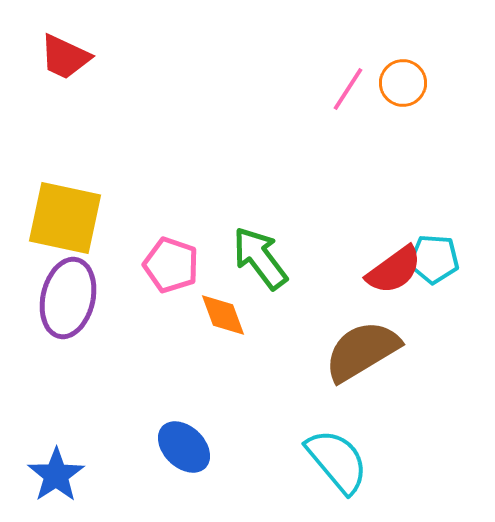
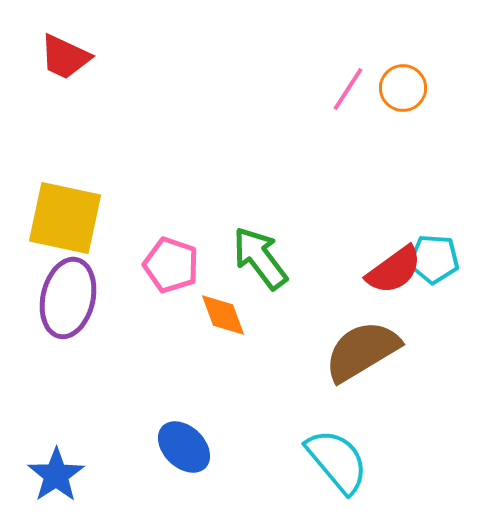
orange circle: moved 5 px down
